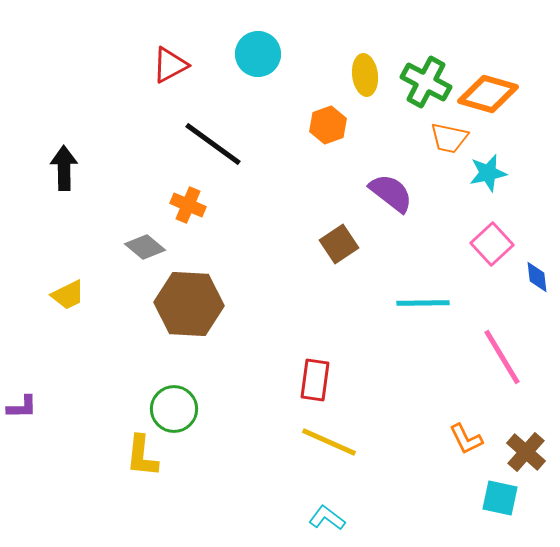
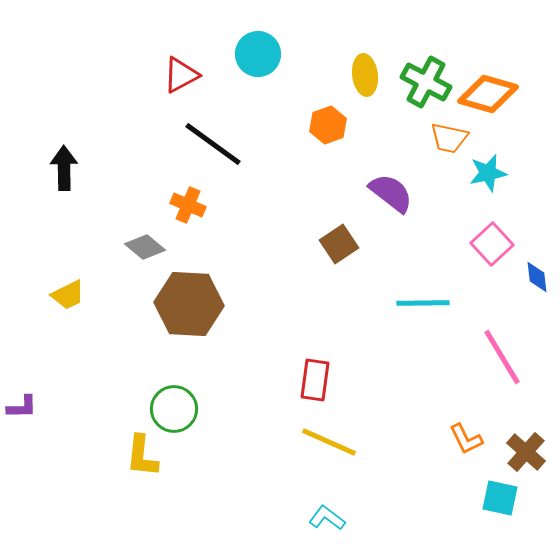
red triangle: moved 11 px right, 10 px down
